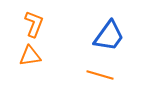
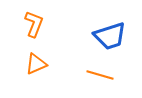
blue trapezoid: moved 1 px right; rotated 36 degrees clockwise
orange triangle: moved 6 px right, 8 px down; rotated 15 degrees counterclockwise
